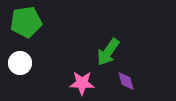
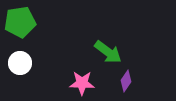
green pentagon: moved 6 px left
green arrow: rotated 88 degrees counterclockwise
purple diamond: rotated 50 degrees clockwise
